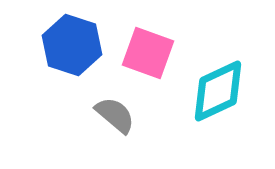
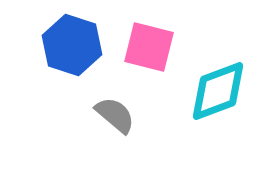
pink square: moved 1 px right, 6 px up; rotated 6 degrees counterclockwise
cyan diamond: rotated 4 degrees clockwise
